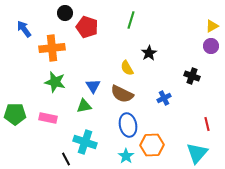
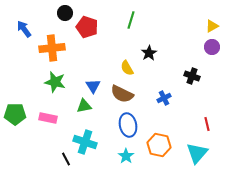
purple circle: moved 1 px right, 1 px down
orange hexagon: moved 7 px right; rotated 15 degrees clockwise
